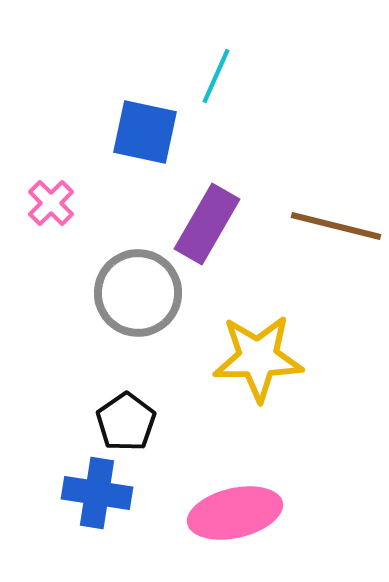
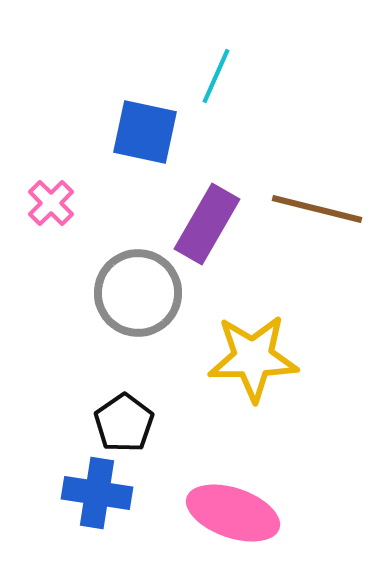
brown line: moved 19 px left, 17 px up
yellow star: moved 5 px left
black pentagon: moved 2 px left, 1 px down
pink ellipse: moved 2 px left; rotated 32 degrees clockwise
